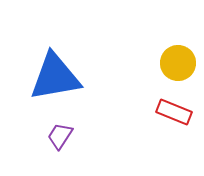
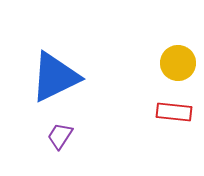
blue triangle: rotated 16 degrees counterclockwise
red rectangle: rotated 16 degrees counterclockwise
